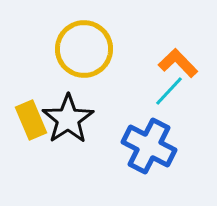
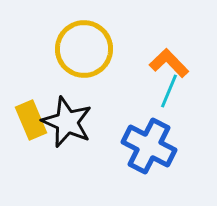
orange L-shape: moved 9 px left
cyan line: rotated 20 degrees counterclockwise
black star: moved 1 px left, 3 px down; rotated 15 degrees counterclockwise
